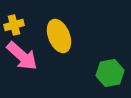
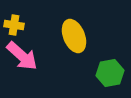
yellow cross: rotated 24 degrees clockwise
yellow ellipse: moved 15 px right
